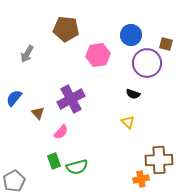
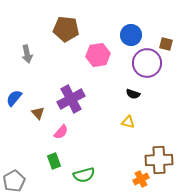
gray arrow: rotated 42 degrees counterclockwise
yellow triangle: rotated 32 degrees counterclockwise
green semicircle: moved 7 px right, 8 px down
orange cross: rotated 14 degrees counterclockwise
